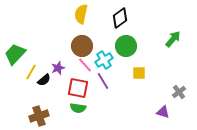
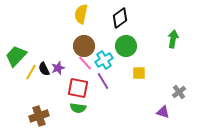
green arrow: rotated 30 degrees counterclockwise
brown circle: moved 2 px right
green trapezoid: moved 1 px right, 2 px down
pink line: moved 2 px up
black semicircle: moved 11 px up; rotated 104 degrees clockwise
